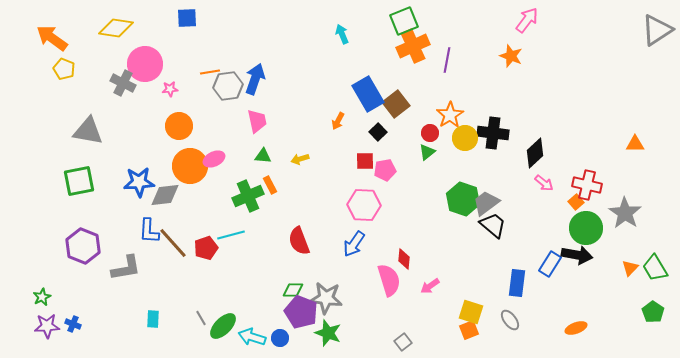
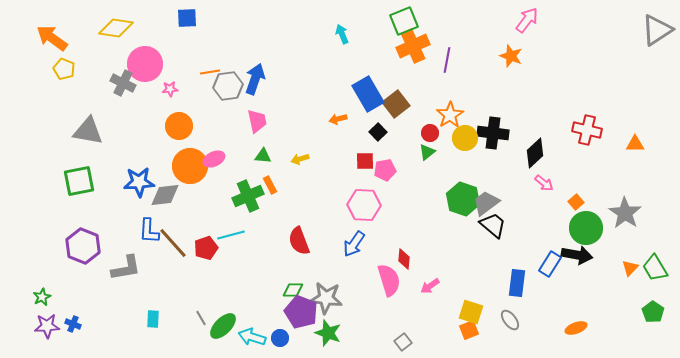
orange arrow at (338, 121): moved 2 px up; rotated 48 degrees clockwise
red cross at (587, 185): moved 55 px up
